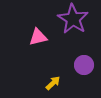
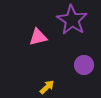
purple star: moved 1 px left, 1 px down
yellow arrow: moved 6 px left, 4 px down
